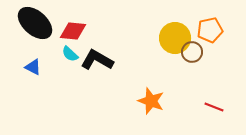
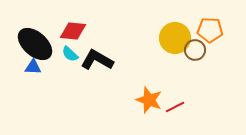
black ellipse: moved 21 px down
orange pentagon: rotated 15 degrees clockwise
brown circle: moved 3 px right, 2 px up
blue triangle: rotated 24 degrees counterclockwise
orange star: moved 2 px left, 1 px up
red line: moved 39 px left; rotated 48 degrees counterclockwise
